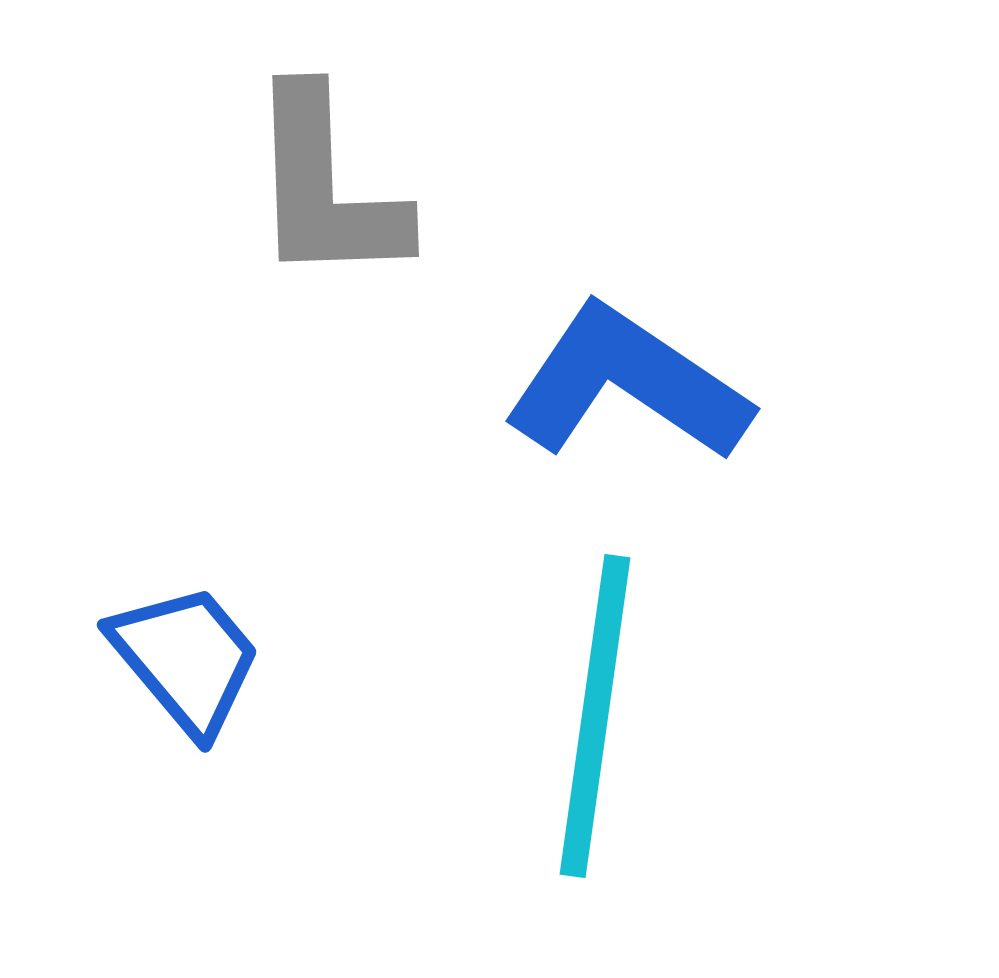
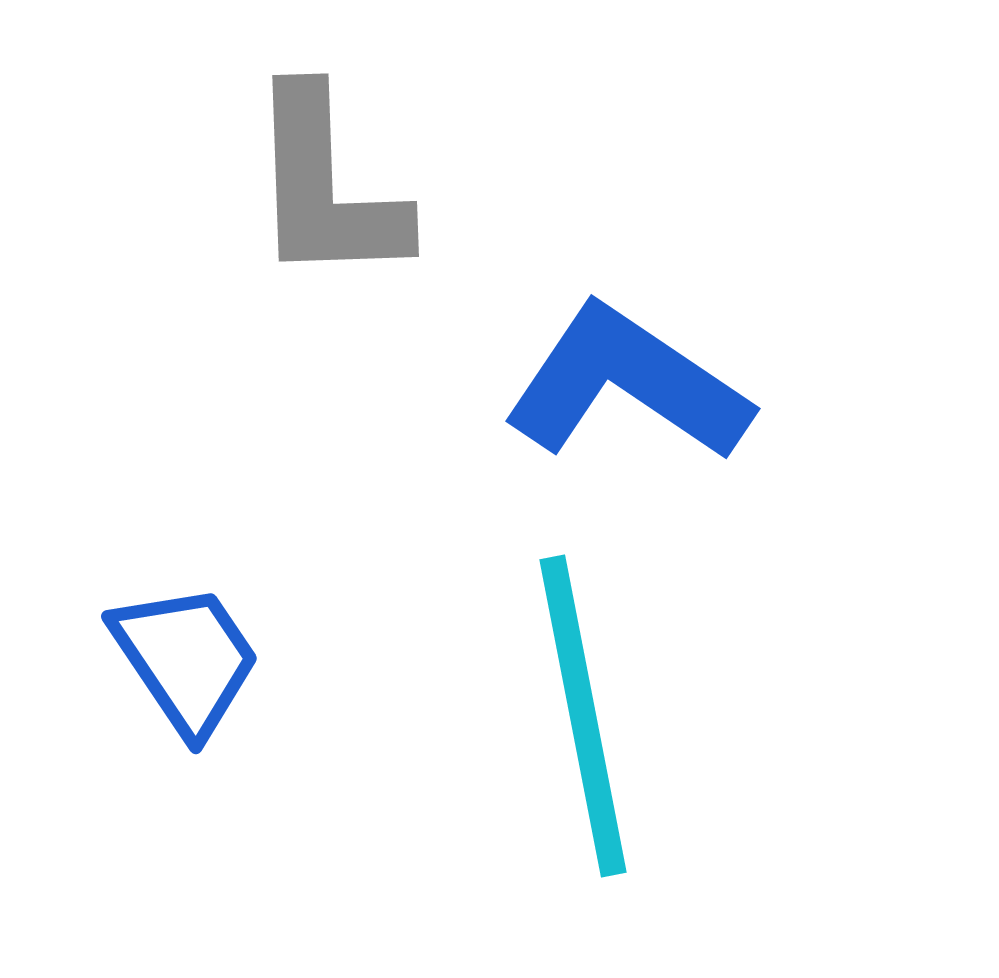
blue trapezoid: rotated 6 degrees clockwise
cyan line: moved 12 px left; rotated 19 degrees counterclockwise
